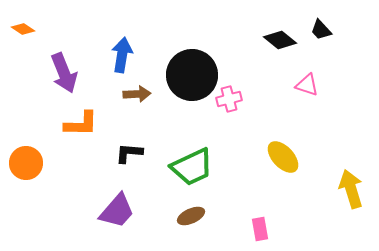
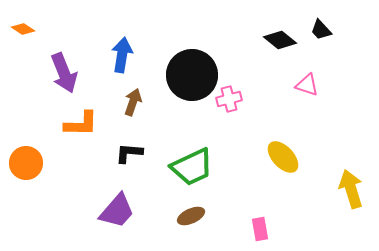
brown arrow: moved 4 px left, 8 px down; rotated 68 degrees counterclockwise
